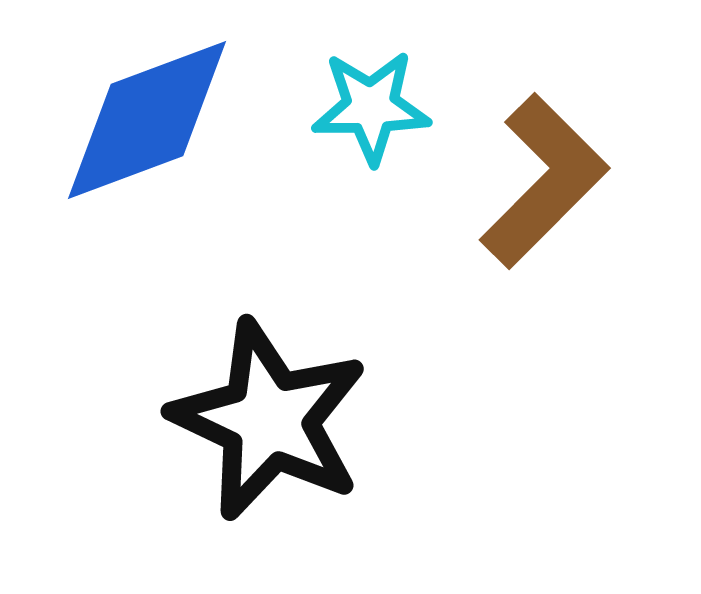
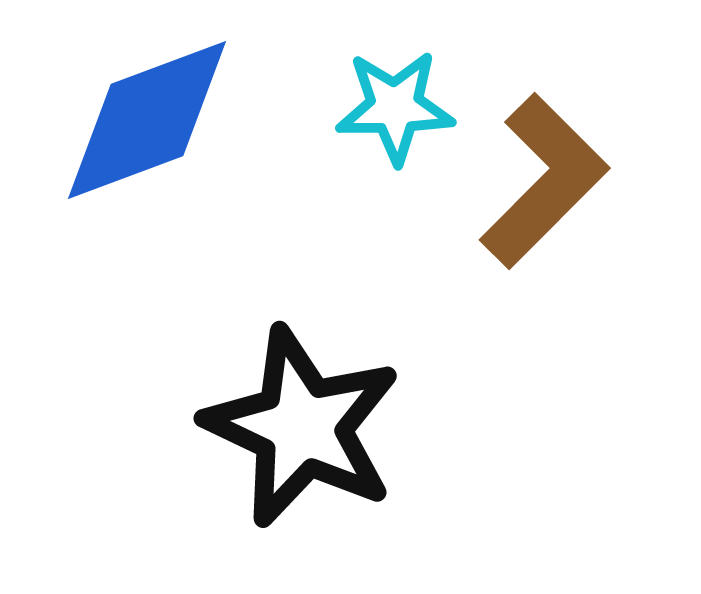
cyan star: moved 24 px right
black star: moved 33 px right, 7 px down
